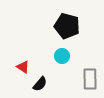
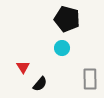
black pentagon: moved 7 px up
cyan circle: moved 8 px up
red triangle: rotated 24 degrees clockwise
